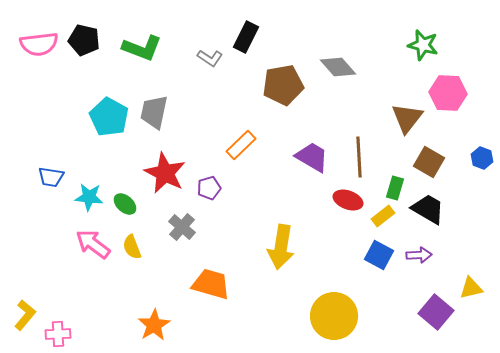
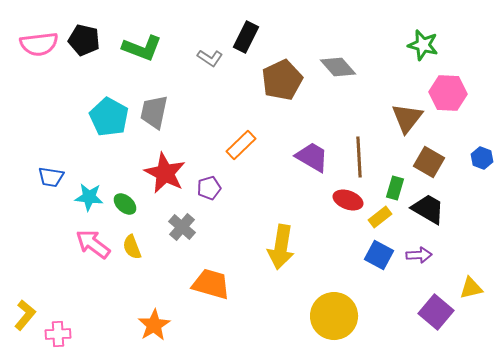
brown pentagon: moved 1 px left, 5 px up; rotated 15 degrees counterclockwise
yellow rectangle: moved 3 px left, 1 px down
